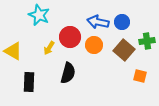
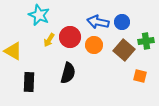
green cross: moved 1 px left
yellow arrow: moved 8 px up
